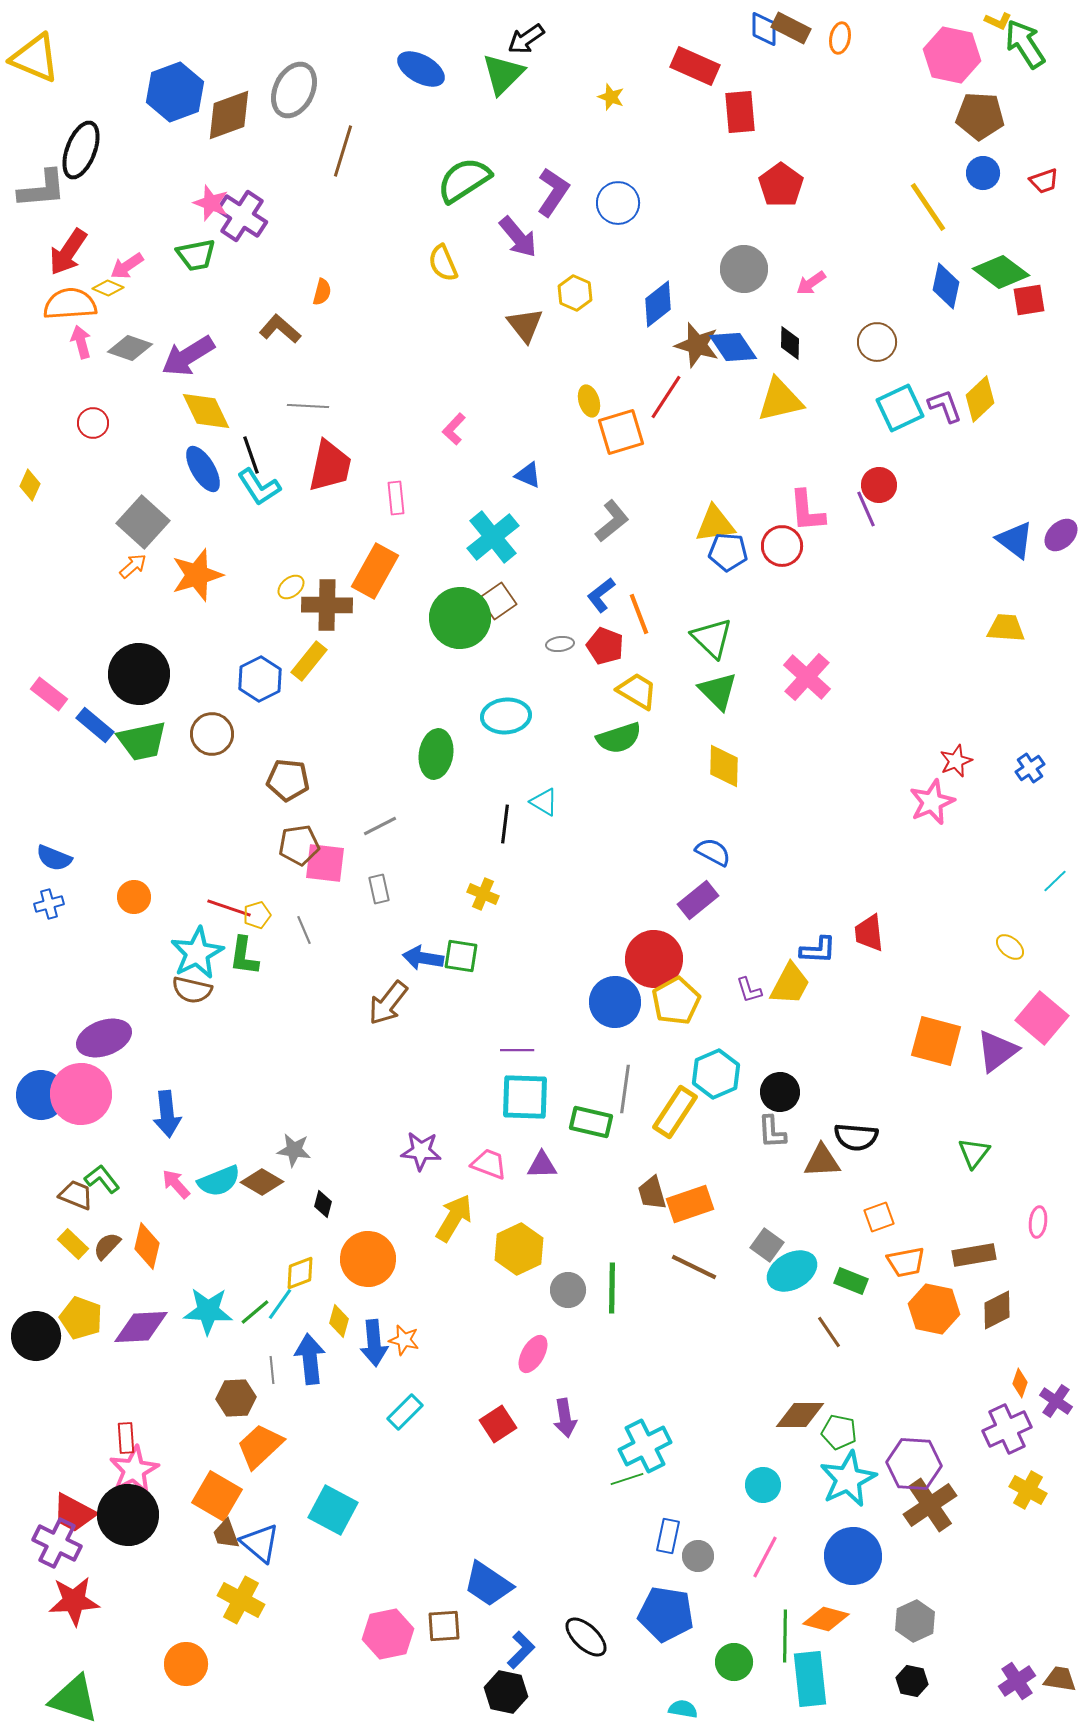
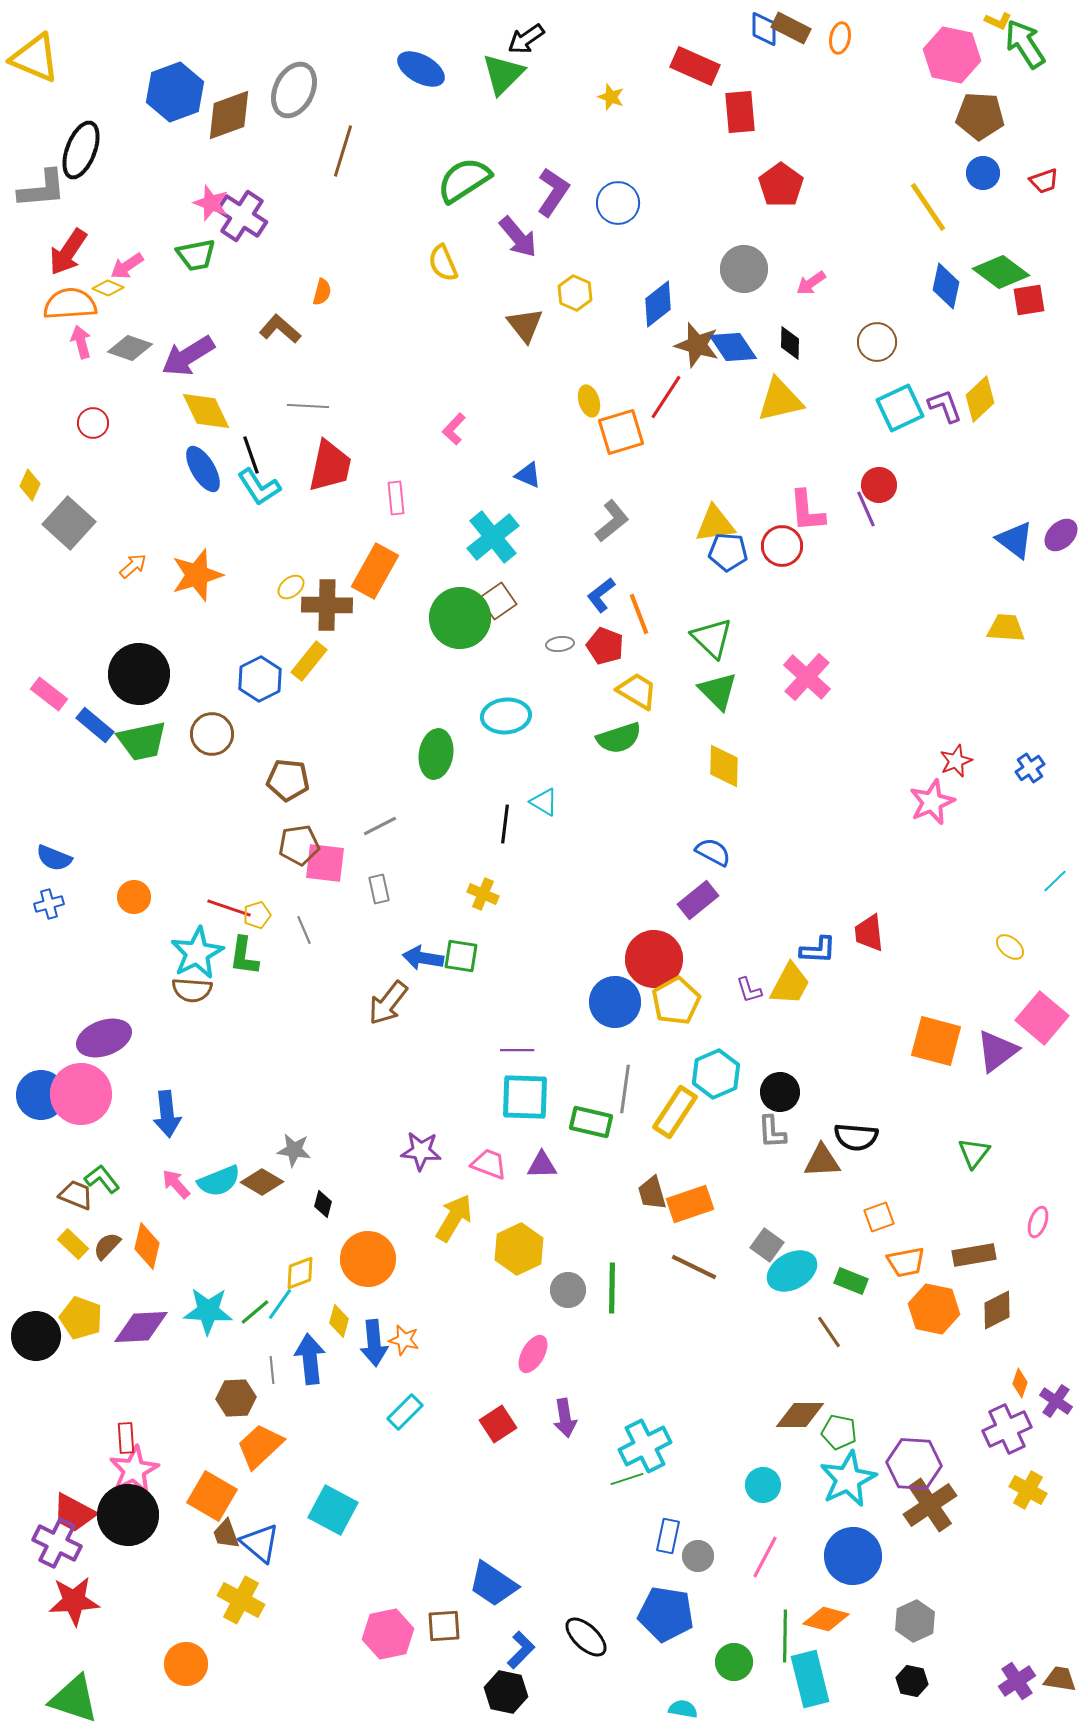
gray square at (143, 522): moved 74 px left, 1 px down
brown semicircle at (192, 990): rotated 9 degrees counterclockwise
pink ellipse at (1038, 1222): rotated 12 degrees clockwise
orange square at (217, 1496): moved 5 px left
blue trapezoid at (488, 1584): moved 5 px right
cyan rectangle at (810, 1679): rotated 8 degrees counterclockwise
